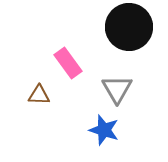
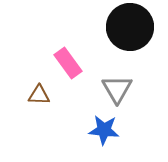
black circle: moved 1 px right
blue star: rotated 12 degrees counterclockwise
